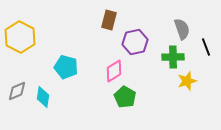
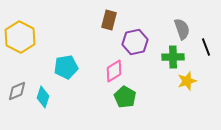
cyan pentagon: rotated 25 degrees counterclockwise
cyan diamond: rotated 10 degrees clockwise
